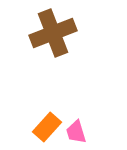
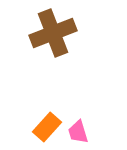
pink trapezoid: moved 2 px right
